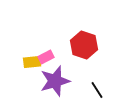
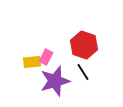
pink rectangle: rotated 35 degrees counterclockwise
black line: moved 14 px left, 18 px up
